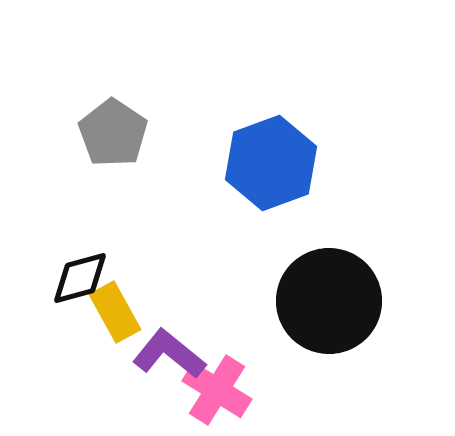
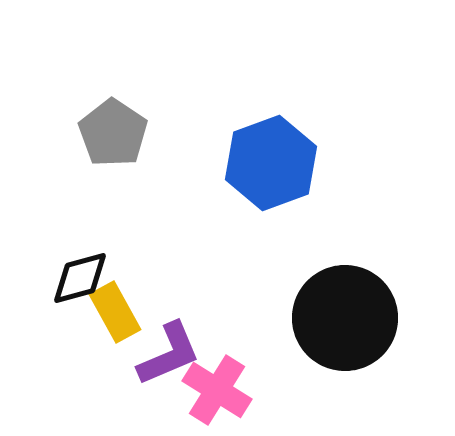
black circle: moved 16 px right, 17 px down
purple L-shape: rotated 118 degrees clockwise
